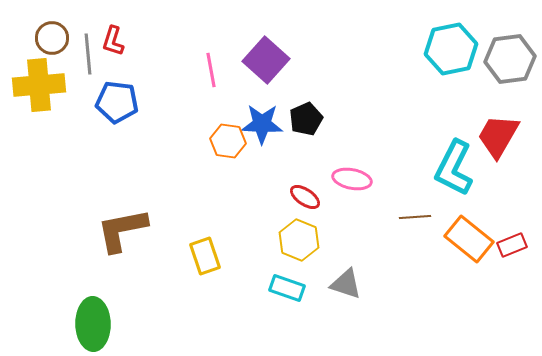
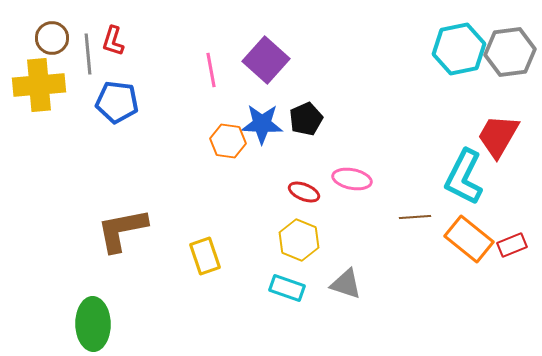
cyan hexagon: moved 8 px right
gray hexagon: moved 7 px up
cyan L-shape: moved 10 px right, 9 px down
red ellipse: moved 1 px left, 5 px up; rotated 12 degrees counterclockwise
